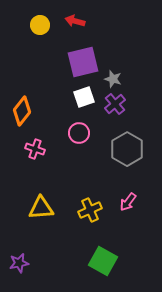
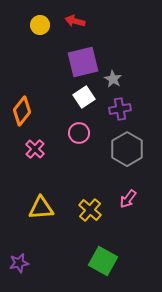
gray star: rotated 12 degrees clockwise
white square: rotated 15 degrees counterclockwise
purple cross: moved 5 px right, 5 px down; rotated 30 degrees clockwise
pink cross: rotated 24 degrees clockwise
pink arrow: moved 3 px up
yellow cross: rotated 25 degrees counterclockwise
